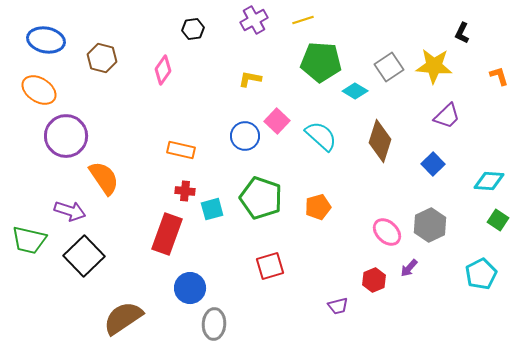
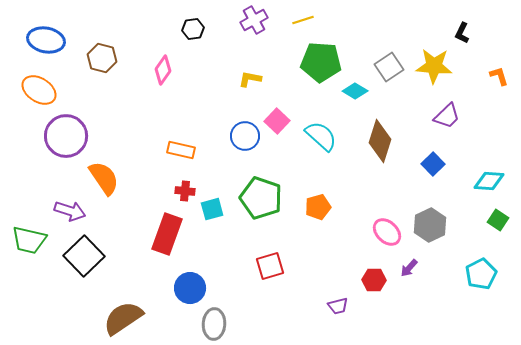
red hexagon at (374, 280): rotated 25 degrees clockwise
